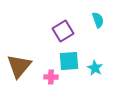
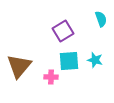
cyan semicircle: moved 3 px right, 1 px up
cyan star: moved 8 px up; rotated 14 degrees counterclockwise
